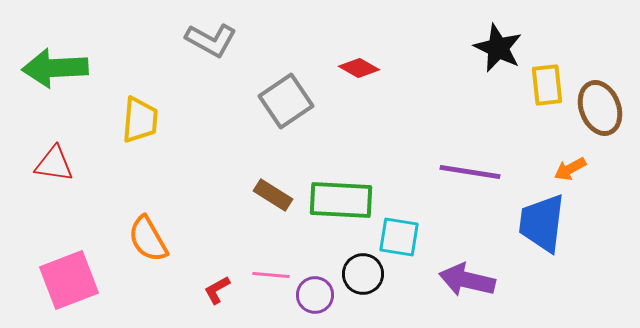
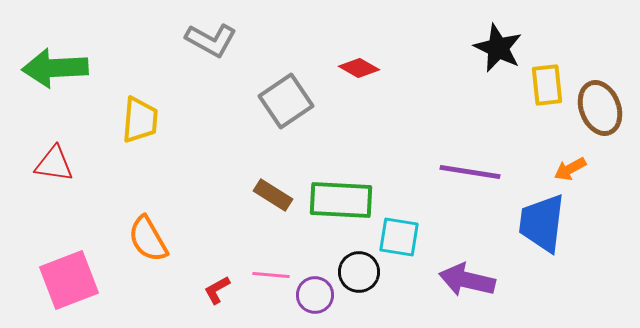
black circle: moved 4 px left, 2 px up
